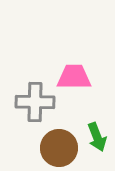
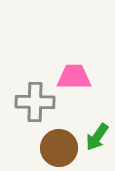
green arrow: rotated 56 degrees clockwise
